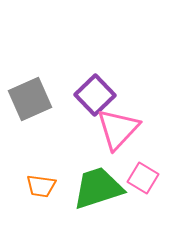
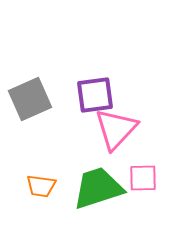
purple square: rotated 36 degrees clockwise
pink triangle: moved 2 px left
pink square: rotated 32 degrees counterclockwise
